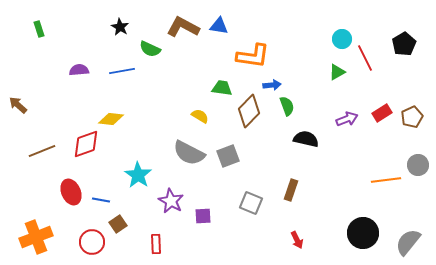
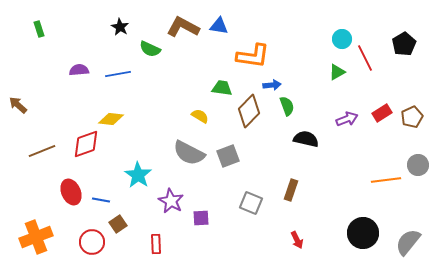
blue line at (122, 71): moved 4 px left, 3 px down
purple square at (203, 216): moved 2 px left, 2 px down
